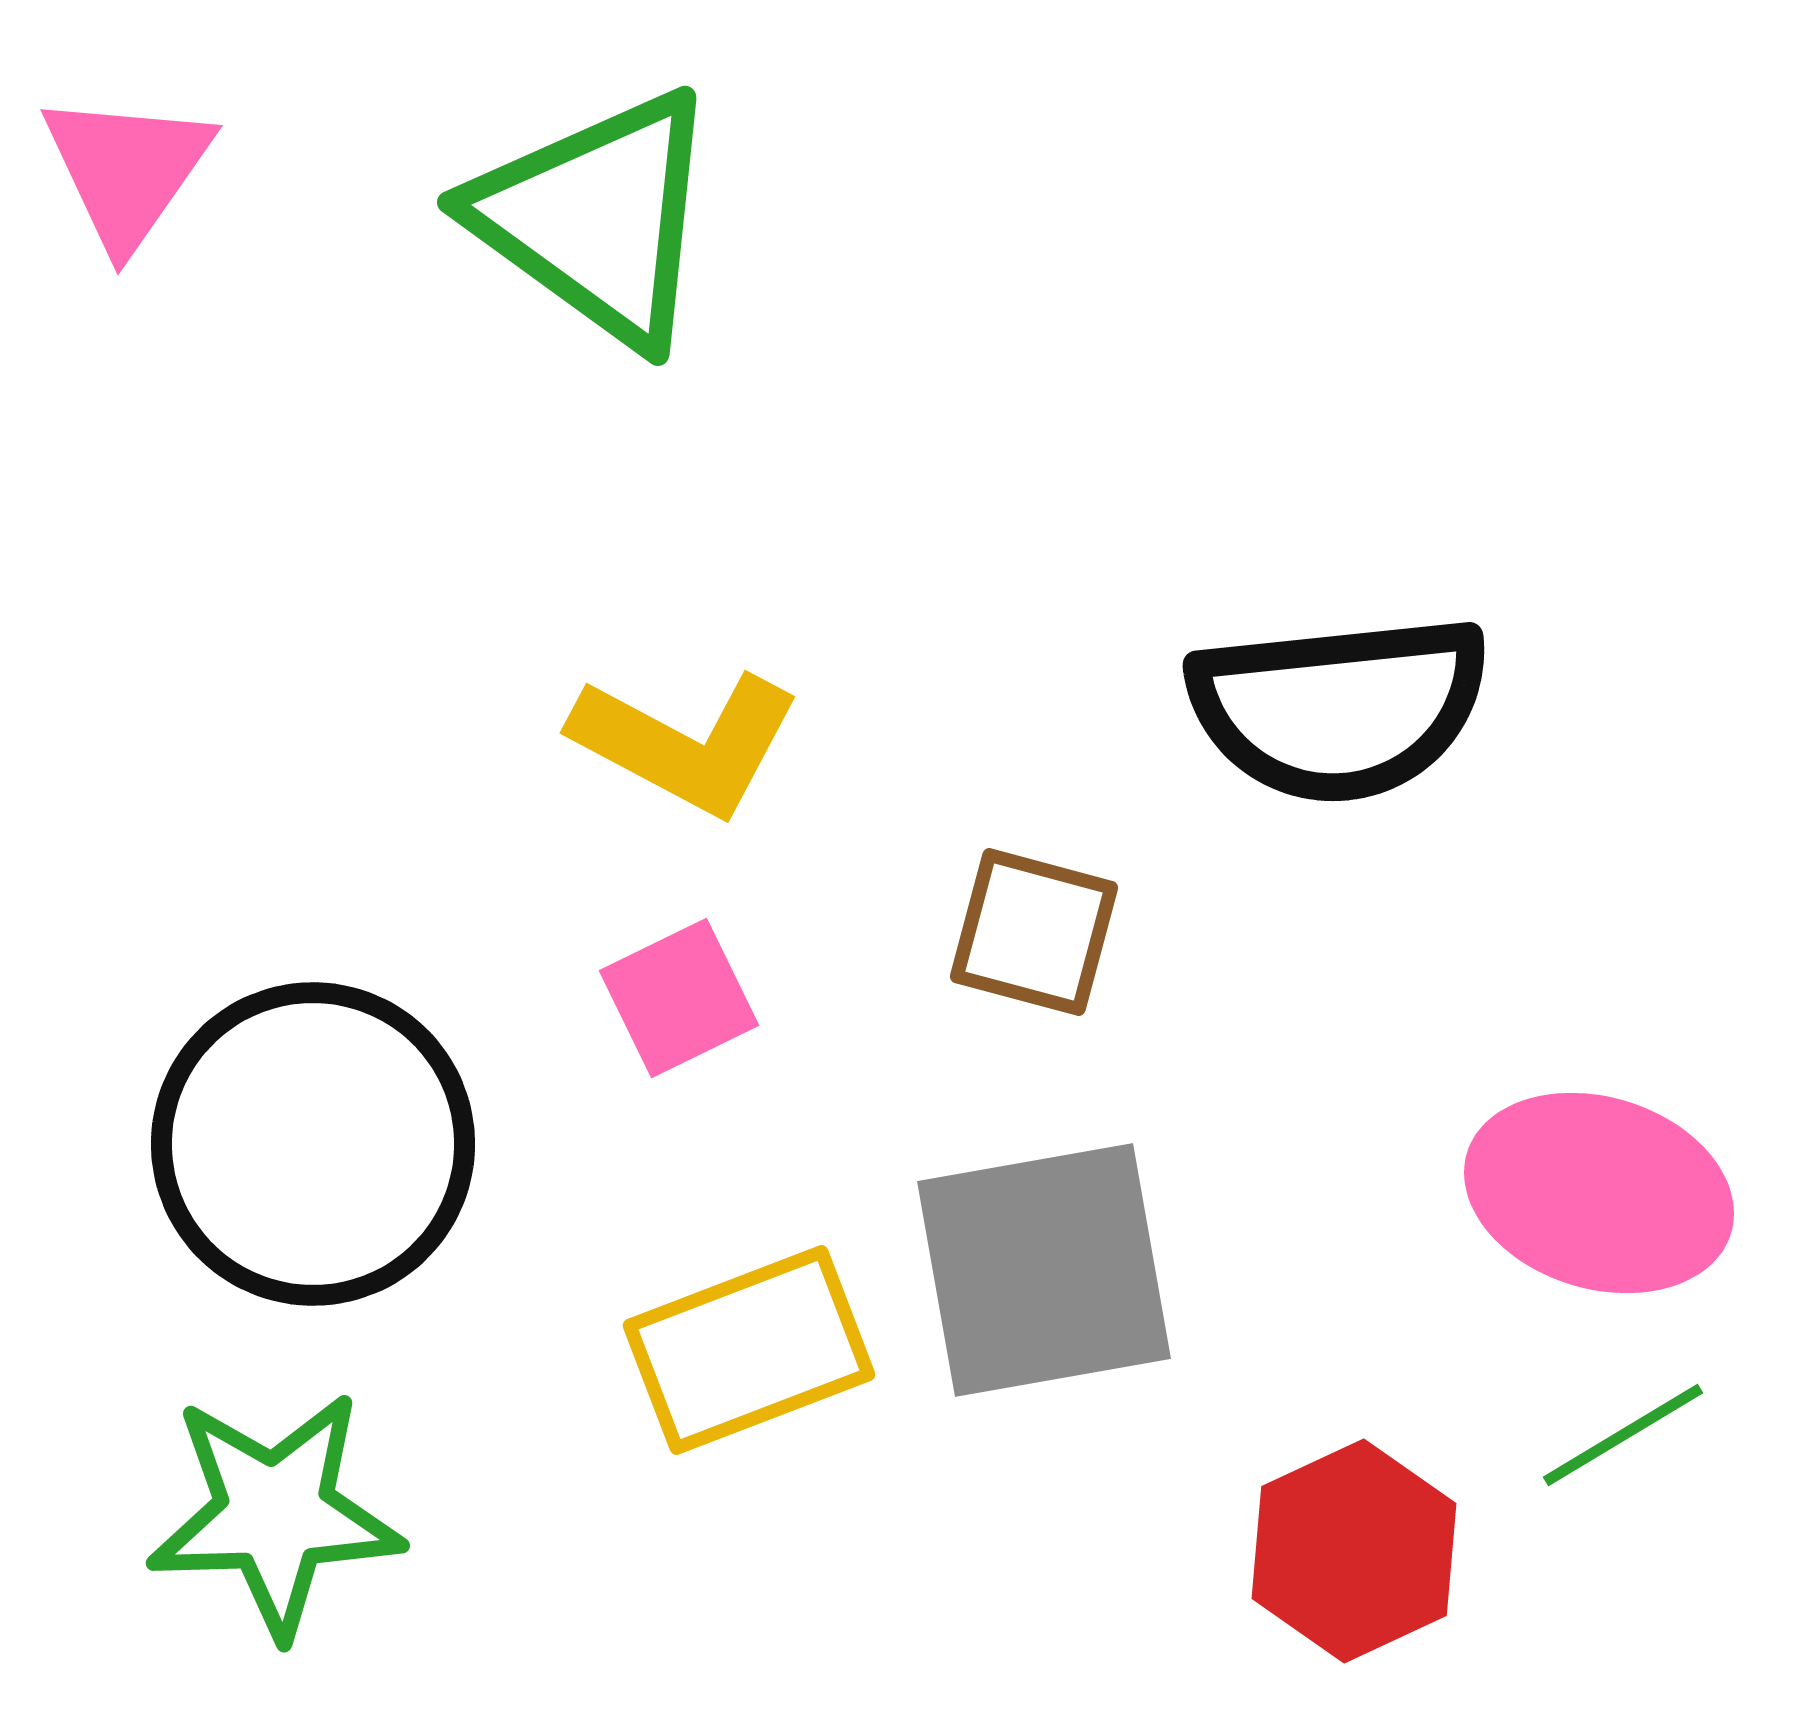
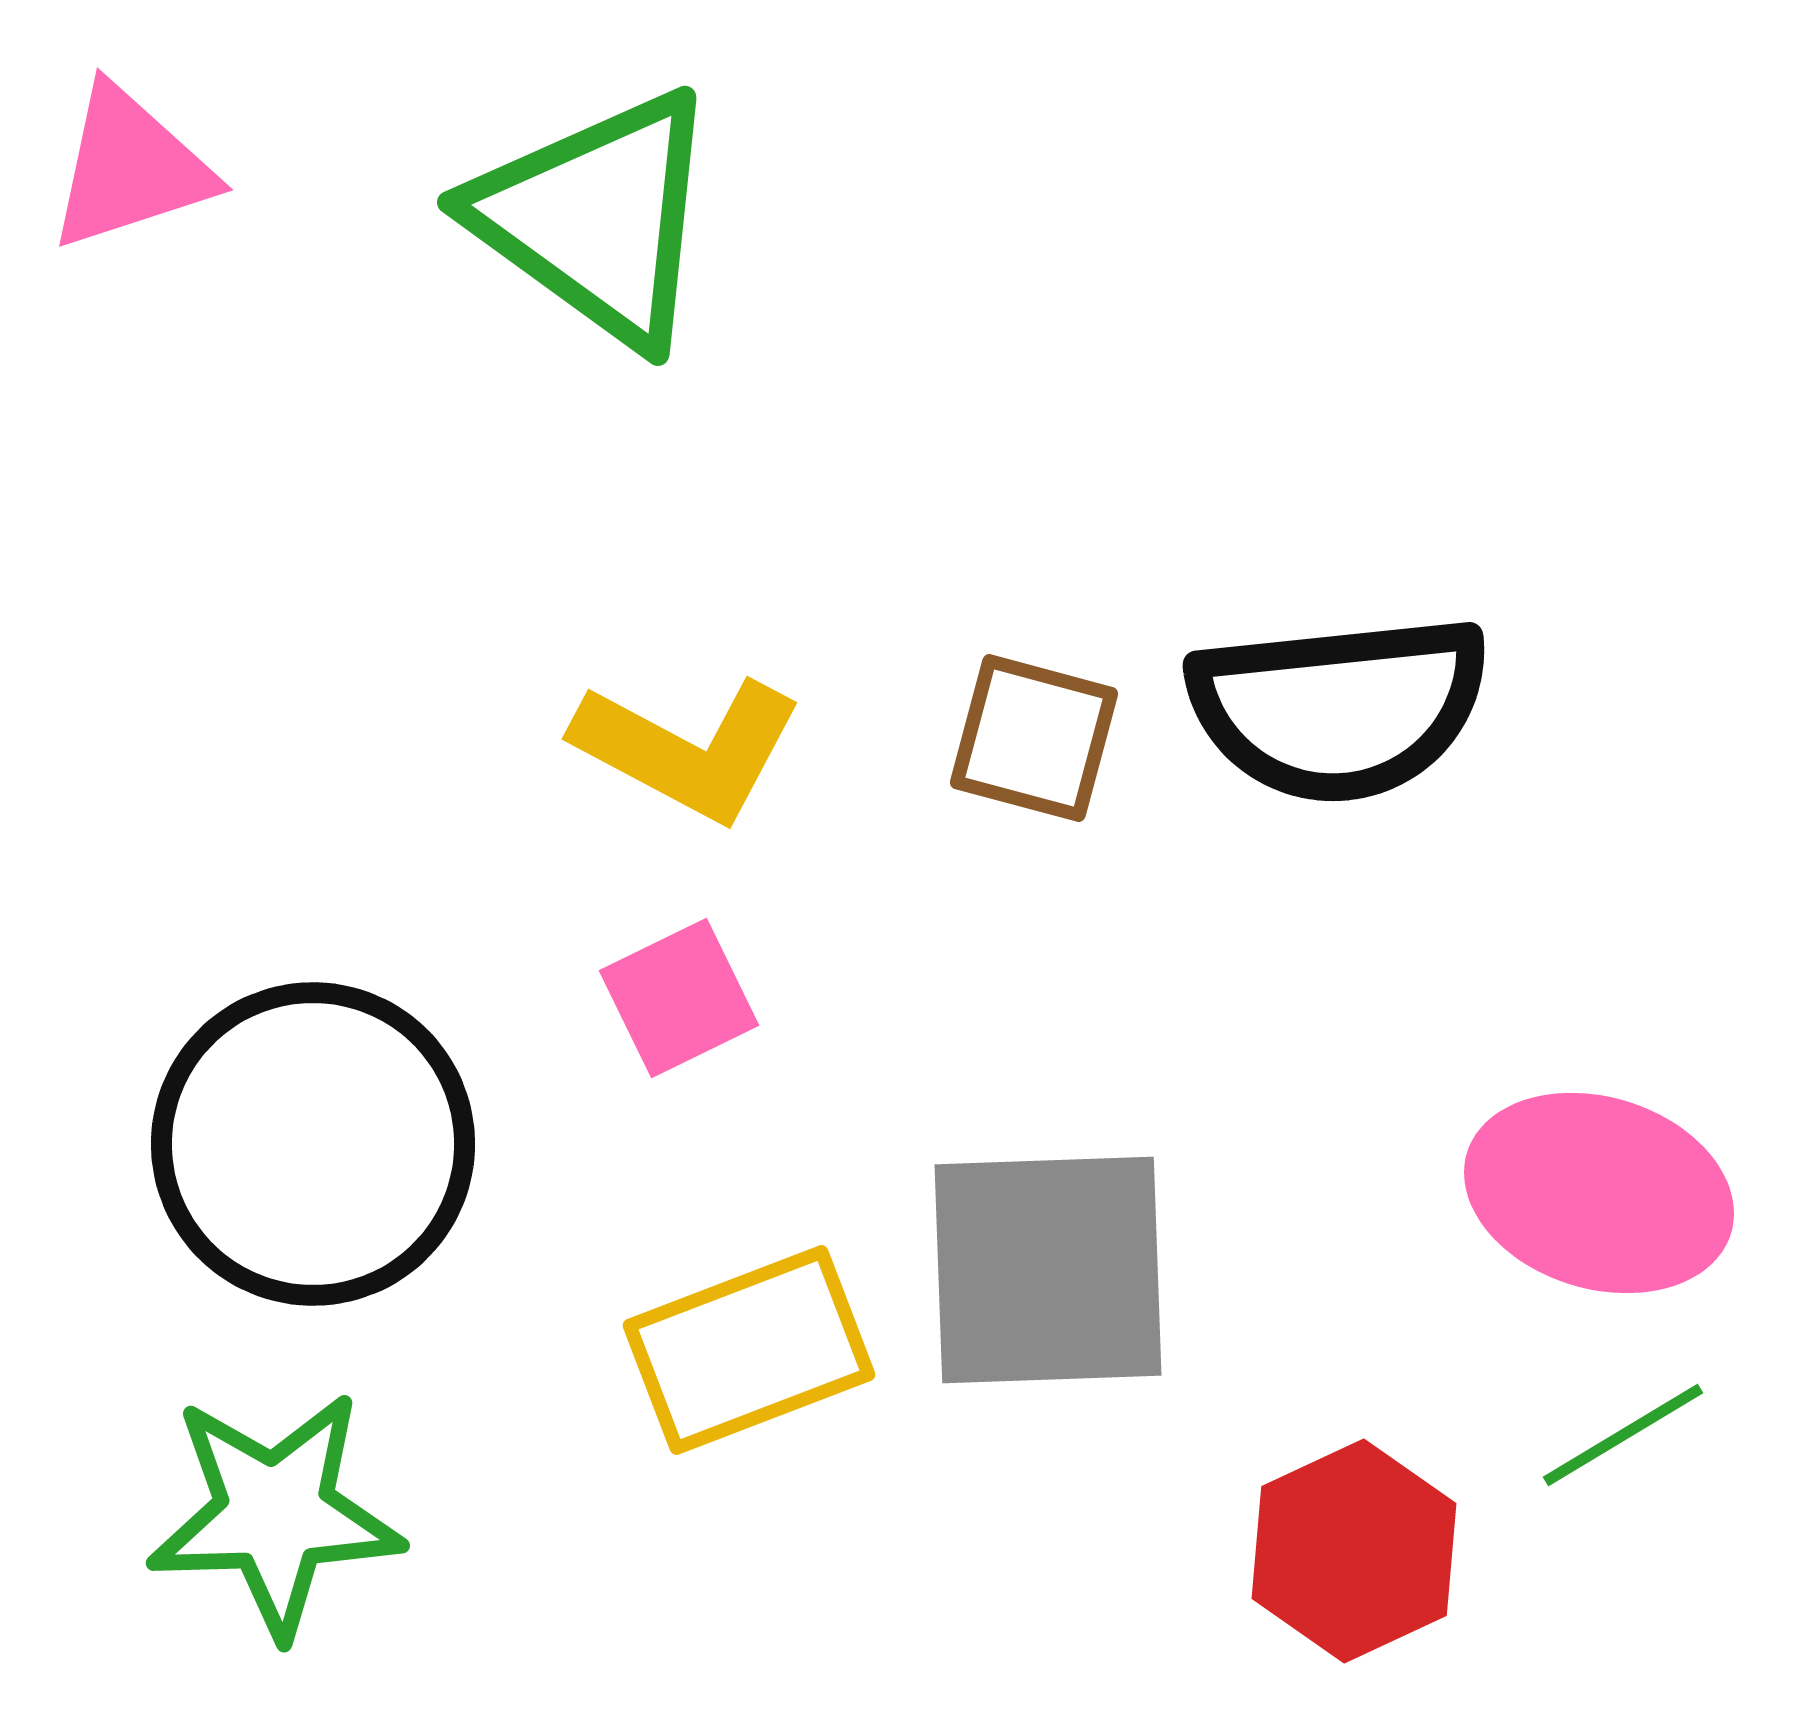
pink triangle: moved 3 px right, 2 px up; rotated 37 degrees clockwise
yellow L-shape: moved 2 px right, 6 px down
brown square: moved 194 px up
gray square: moved 4 px right; rotated 8 degrees clockwise
